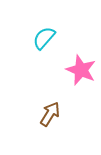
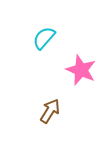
brown arrow: moved 3 px up
